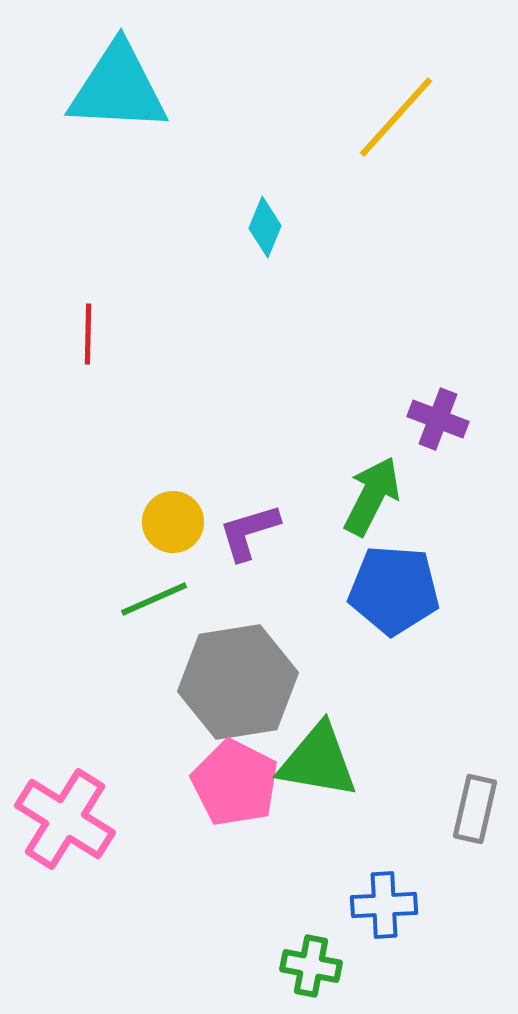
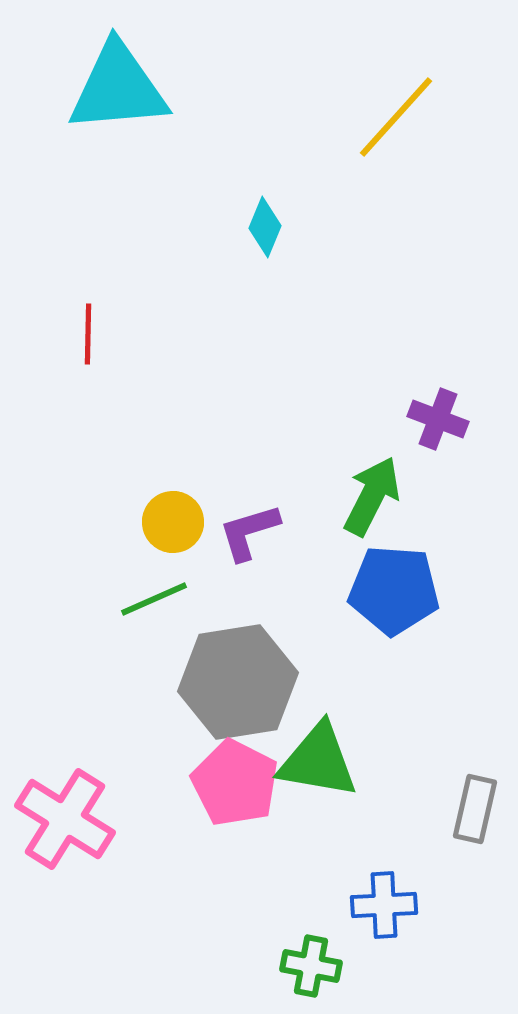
cyan triangle: rotated 8 degrees counterclockwise
